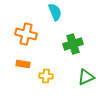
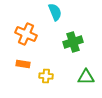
orange cross: rotated 10 degrees clockwise
green cross: moved 2 px up
green triangle: rotated 24 degrees clockwise
